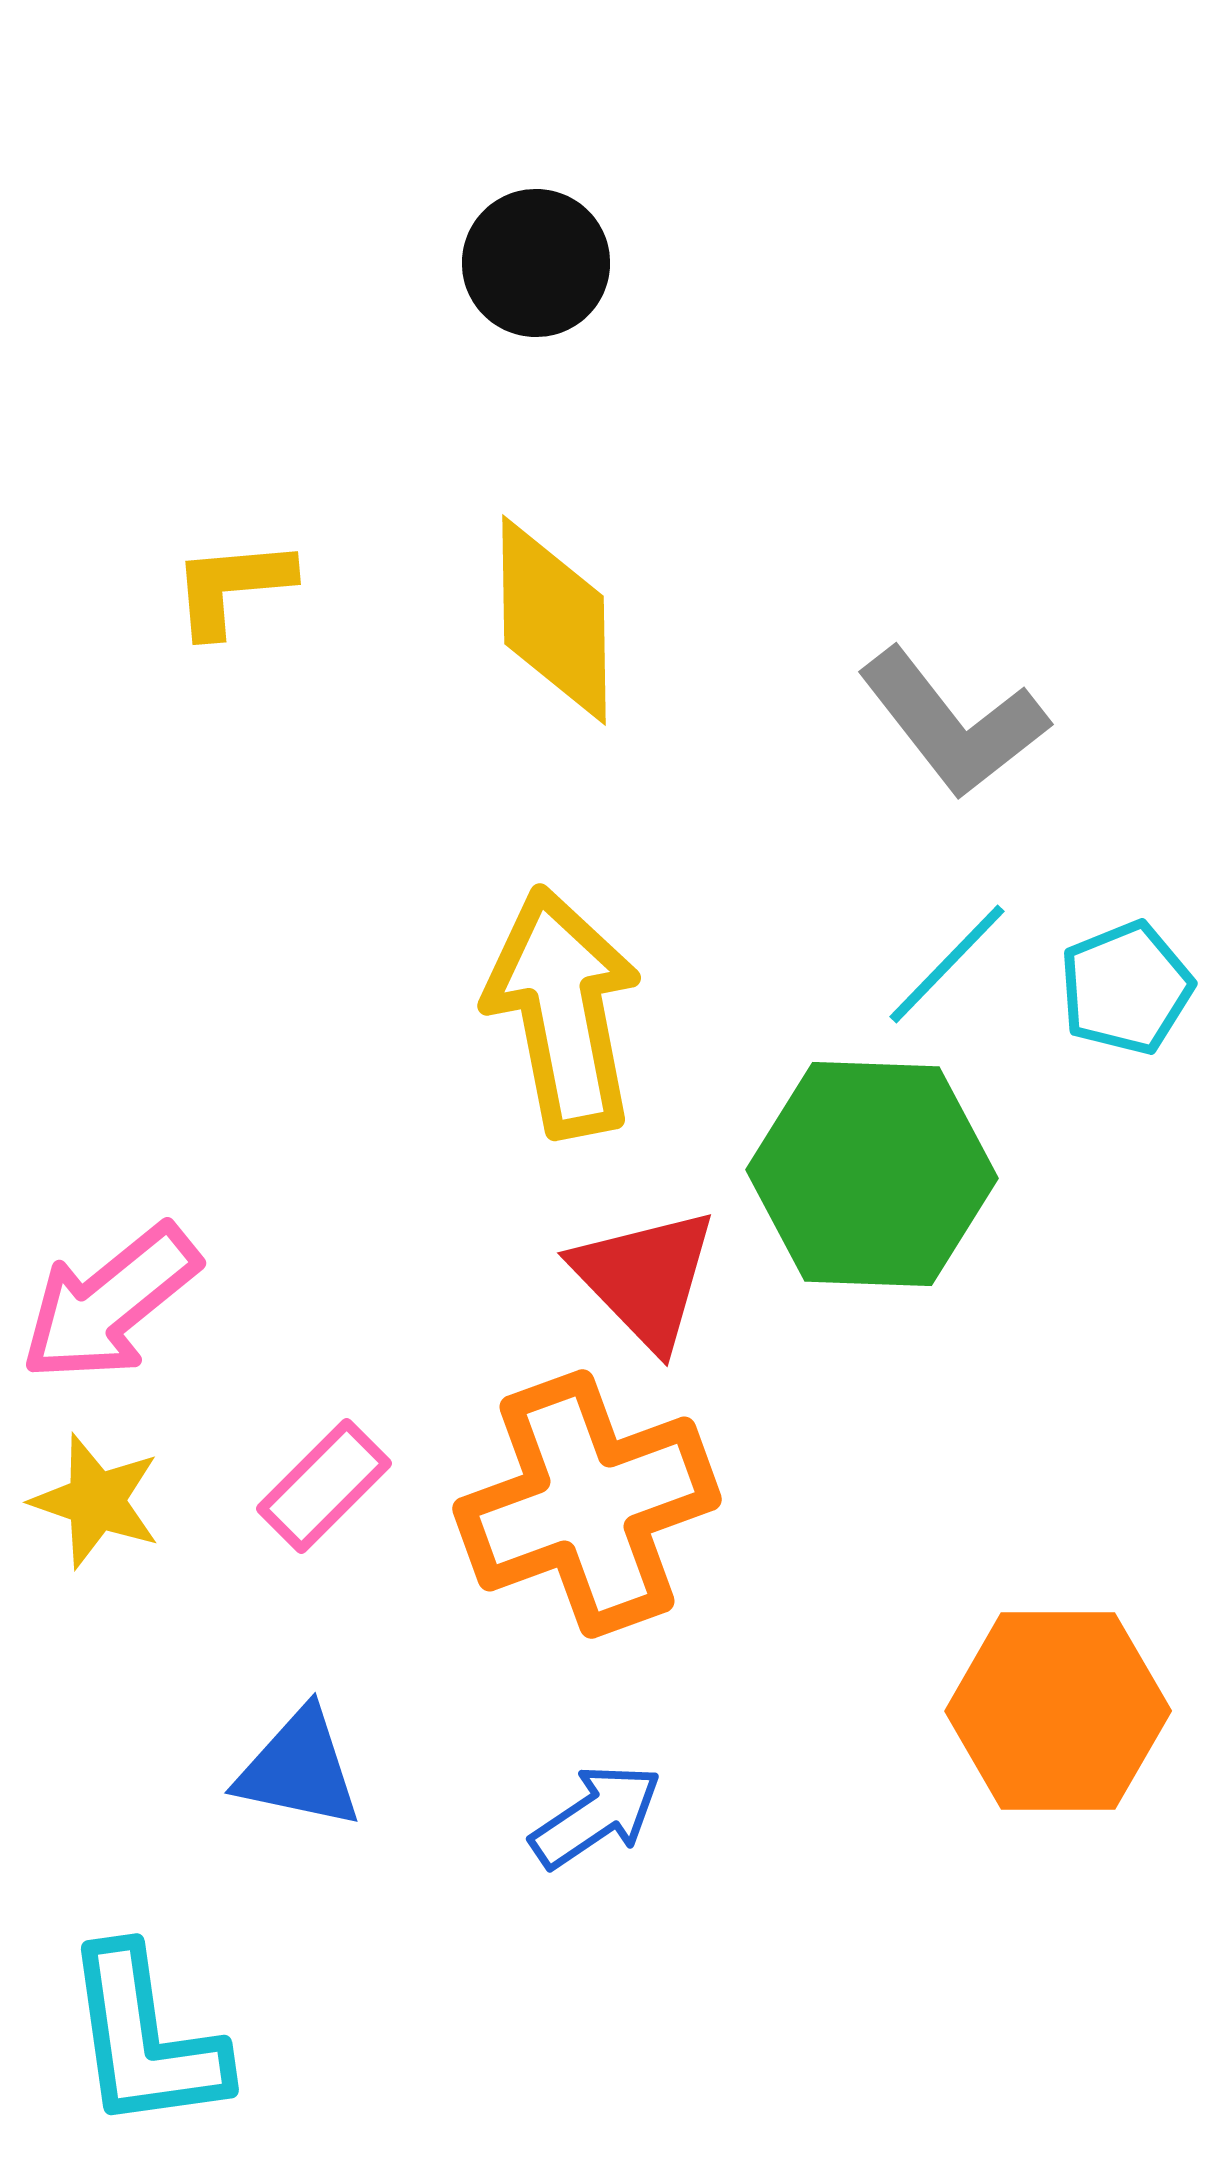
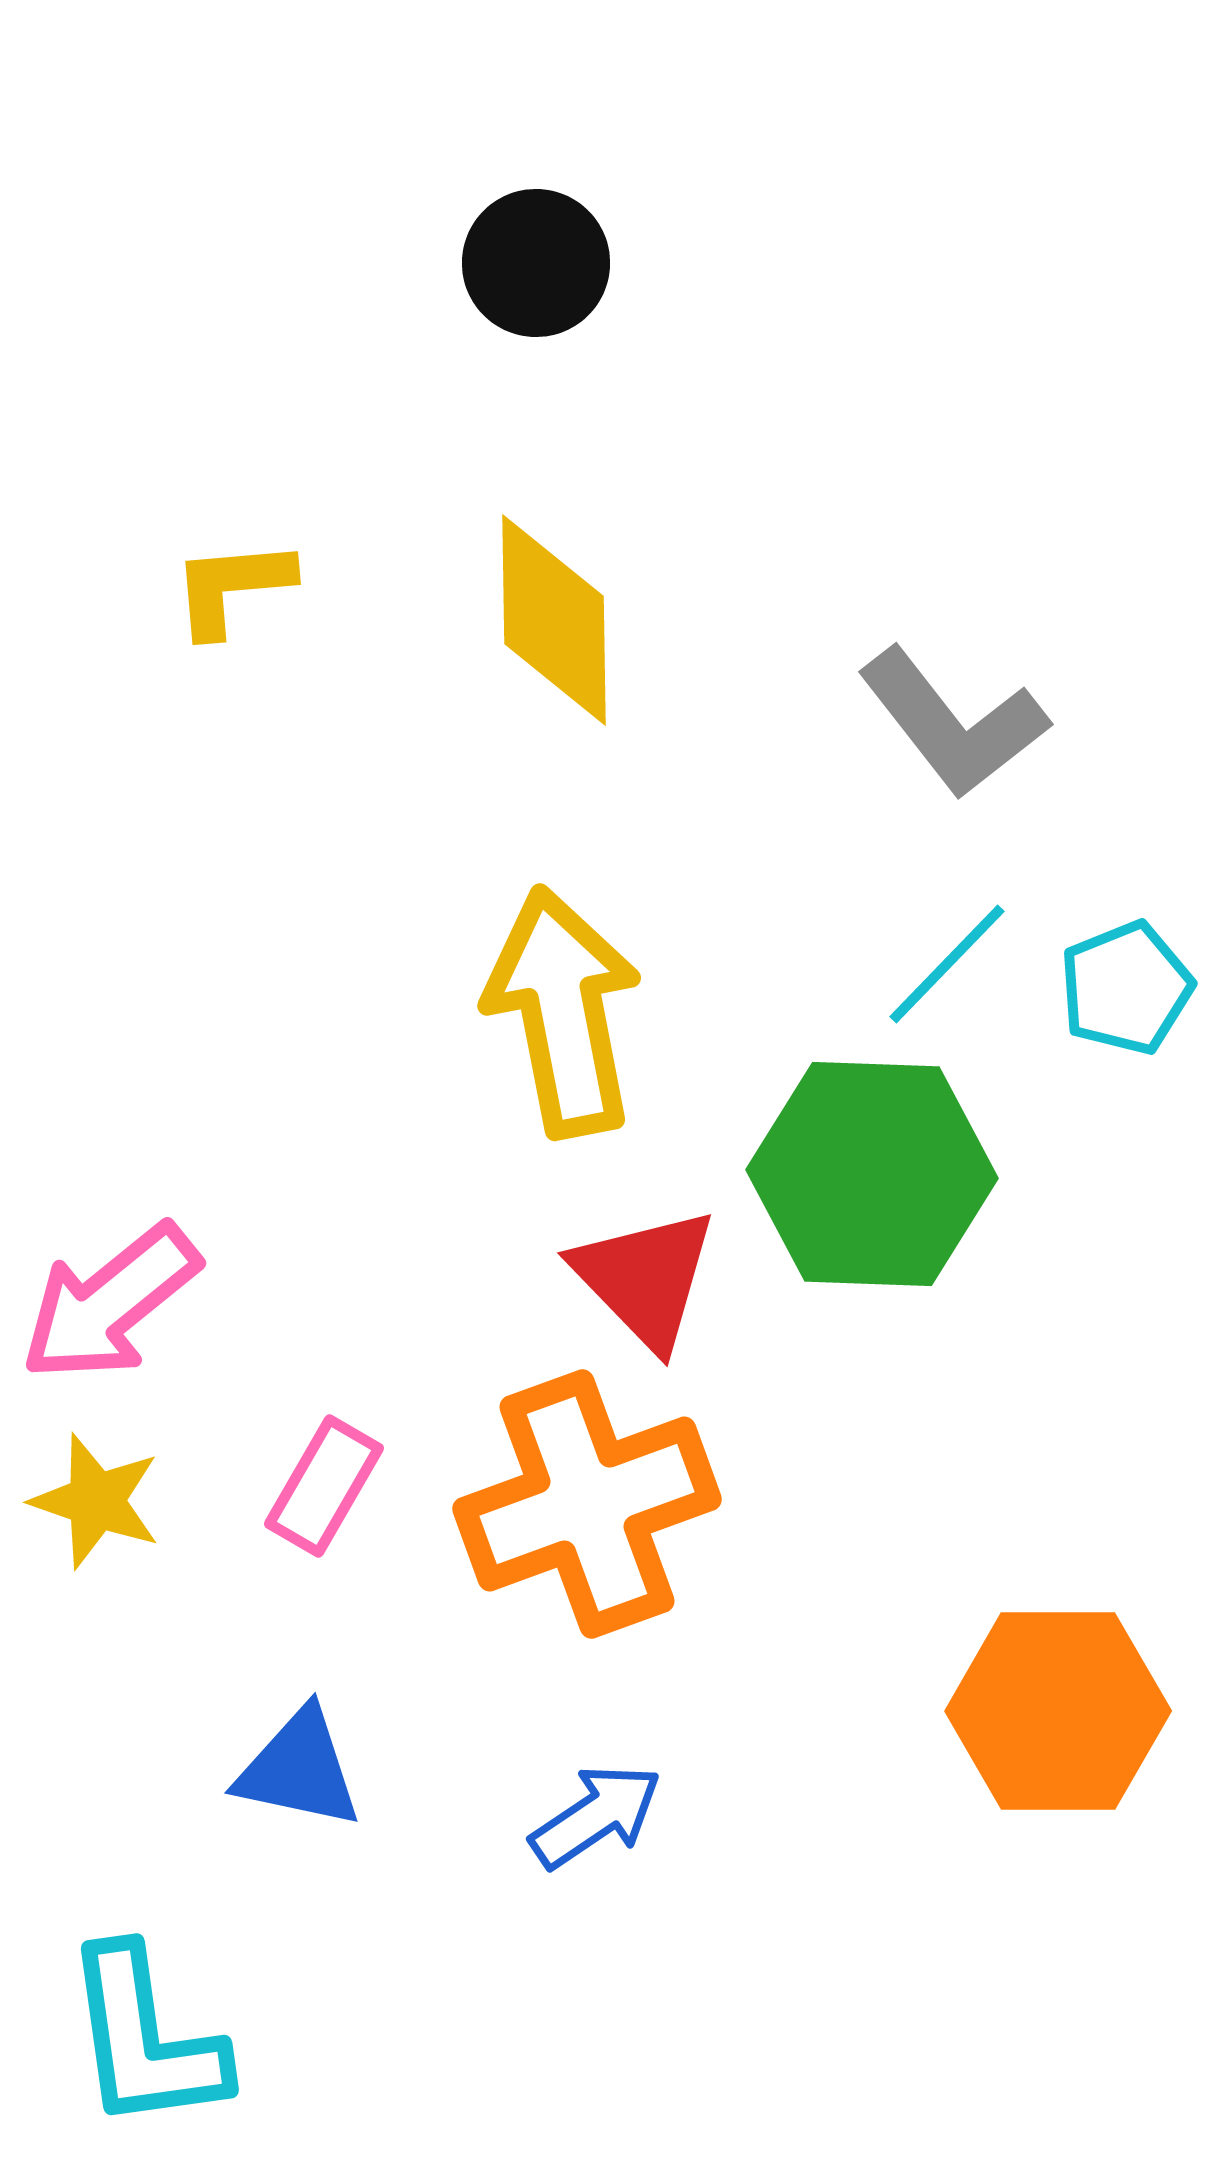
pink rectangle: rotated 15 degrees counterclockwise
